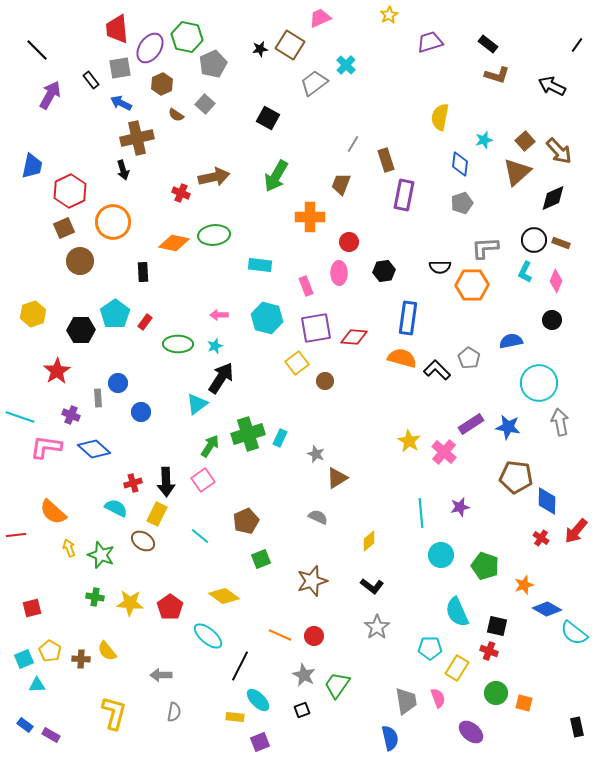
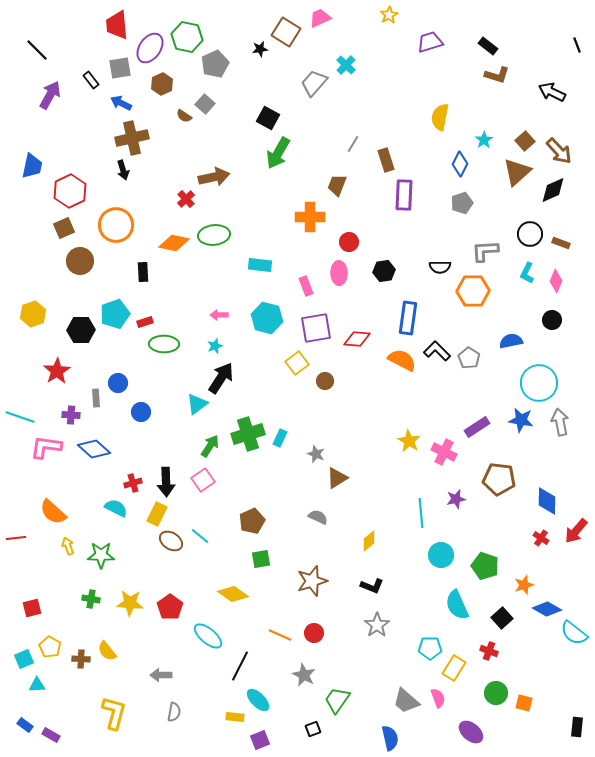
red trapezoid at (117, 29): moved 4 px up
black rectangle at (488, 44): moved 2 px down
brown square at (290, 45): moved 4 px left, 13 px up
black line at (577, 45): rotated 56 degrees counterclockwise
gray pentagon at (213, 64): moved 2 px right
gray trapezoid at (314, 83): rotated 12 degrees counterclockwise
black arrow at (552, 86): moved 6 px down
brown semicircle at (176, 115): moved 8 px right, 1 px down
brown cross at (137, 138): moved 5 px left
cyan star at (484, 140): rotated 18 degrees counterclockwise
blue diamond at (460, 164): rotated 20 degrees clockwise
green arrow at (276, 176): moved 2 px right, 23 px up
brown trapezoid at (341, 184): moved 4 px left, 1 px down
red cross at (181, 193): moved 5 px right, 6 px down; rotated 24 degrees clockwise
purple rectangle at (404, 195): rotated 8 degrees counterclockwise
black diamond at (553, 198): moved 8 px up
orange circle at (113, 222): moved 3 px right, 3 px down
black circle at (534, 240): moved 4 px left, 6 px up
gray L-shape at (485, 248): moved 3 px down
cyan L-shape at (525, 272): moved 2 px right, 1 px down
orange hexagon at (472, 285): moved 1 px right, 6 px down
cyan pentagon at (115, 314): rotated 16 degrees clockwise
red rectangle at (145, 322): rotated 35 degrees clockwise
red diamond at (354, 337): moved 3 px right, 2 px down
green ellipse at (178, 344): moved 14 px left
orange semicircle at (402, 358): moved 2 px down; rotated 12 degrees clockwise
black L-shape at (437, 370): moved 19 px up
gray rectangle at (98, 398): moved 2 px left
purple cross at (71, 415): rotated 18 degrees counterclockwise
purple rectangle at (471, 424): moved 6 px right, 3 px down
blue star at (508, 427): moved 13 px right, 7 px up
pink cross at (444, 452): rotated 15 degrees counterclockwise
brown pentagon at (516, 477): moved 17 px left, 2 px down
purple star at (460, 507): moved 4 px left, 8 px up
brown pentagon at (246, 521): moved 6 px right
red line at (16, 535): moved 3 px down
brown ellipse at (143, 541): moved 28 px right
yellow arrow at (69, 548): moved 1 px left, 2 px up
green star at (101, 555): rotated 20 degrees counterclockwise
green square at (261, 559): rotated 12 degrees clockwise
black L-shape at (372, 586): rotated 15 degrees counterclockwise
yellow diamond at (224, 596): moved 9 px right, 2 px up
green cross at (95, 597): moved 4 px left, 2 px down
cyan semicircle at (457, 612): moved 7 px up
black square at (497, 626): moved 5 px right, 8 px up; rotated 35 degrees clockwise
gray star at (377, 627): moved 2 px up
red circle at (314, 636): moved 3 px up
yellow pentagon at (50, 651): moved 4 px up
yellow rectangle at (457, 668): moved 3 px left
green trapezoid at (337, 685): moved 15 px down
gray trapezoid at (406, 701): rotated 140 degrees clockwise
black square at (302, 710): moved 11 px right, 19 px down
black rectangle at (577, 727): rotated 18 degrees clockwise
purple square at (260, 742): moved 2 px up
